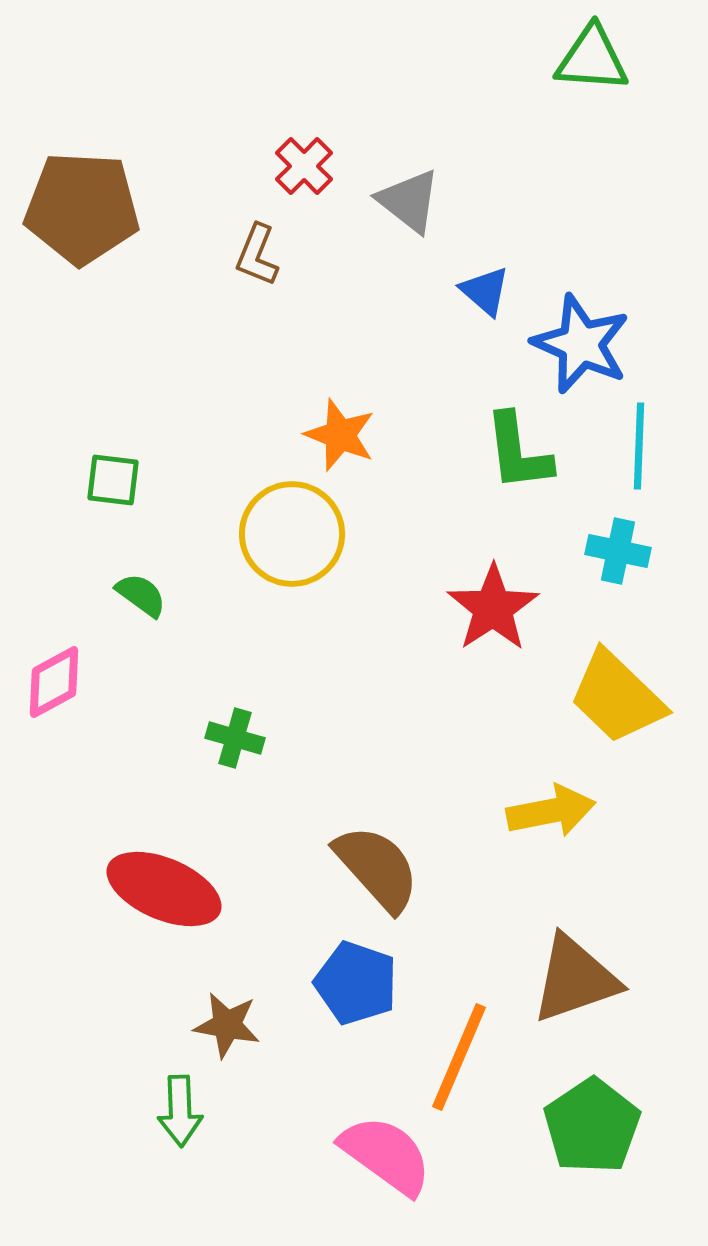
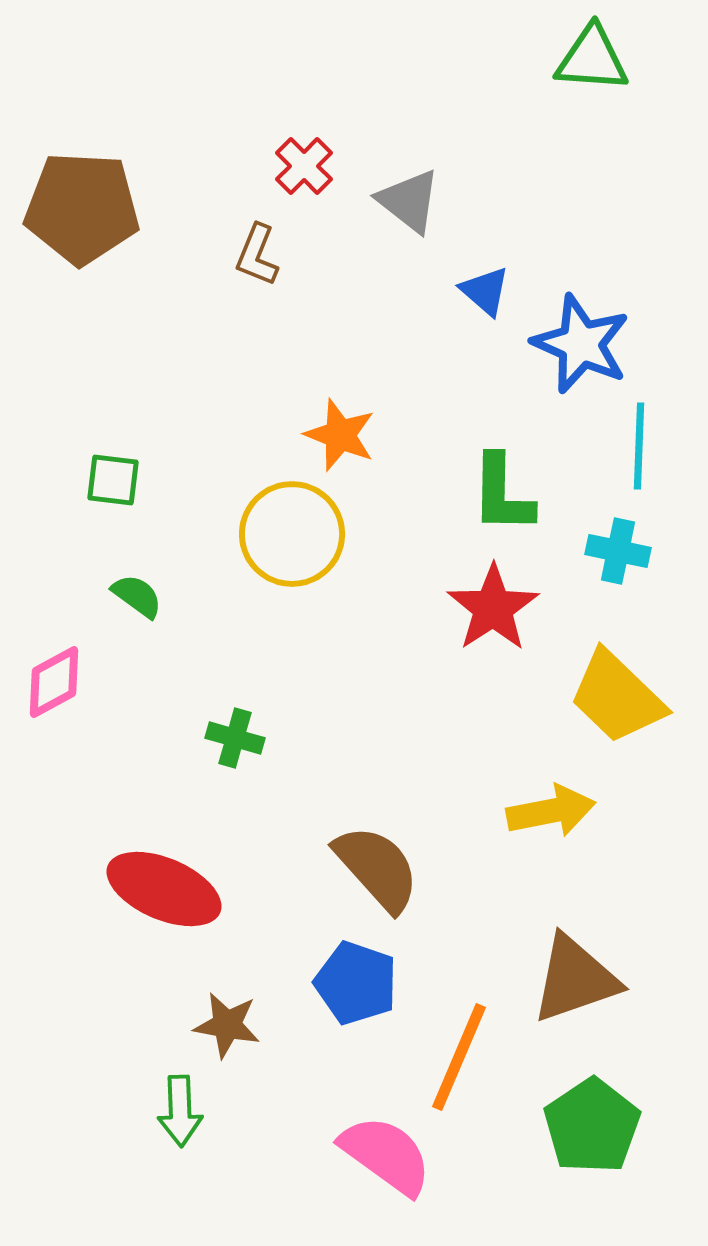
green L-shape: moved 16 px left, 42 px down; rotated 8 degrees clockwise
green semicircle: moved 4 px left, 1 px down
